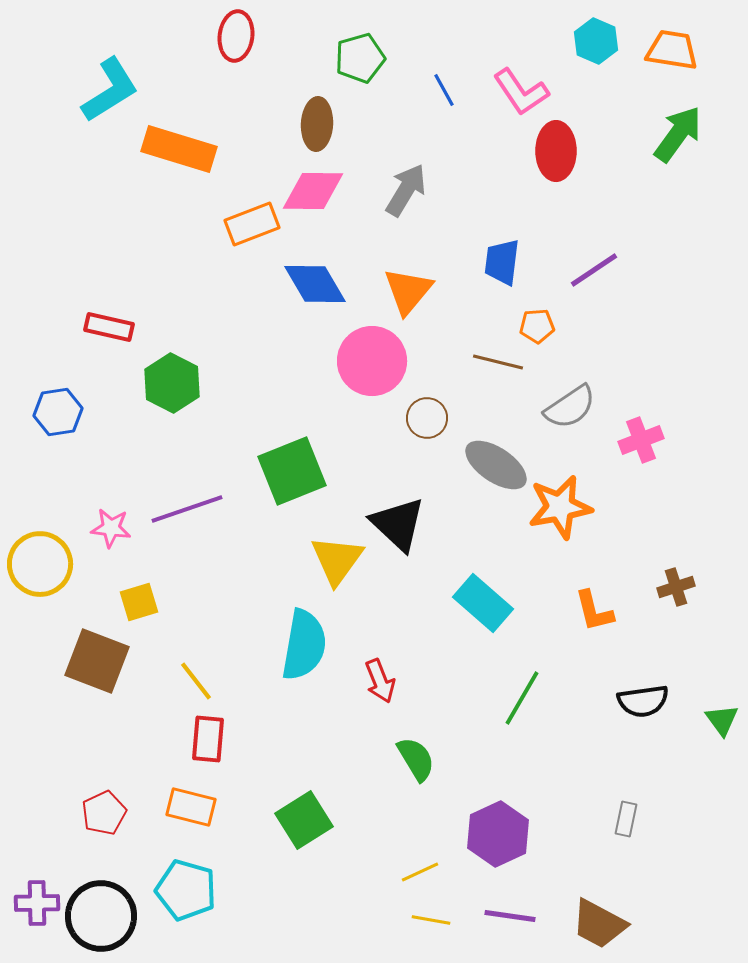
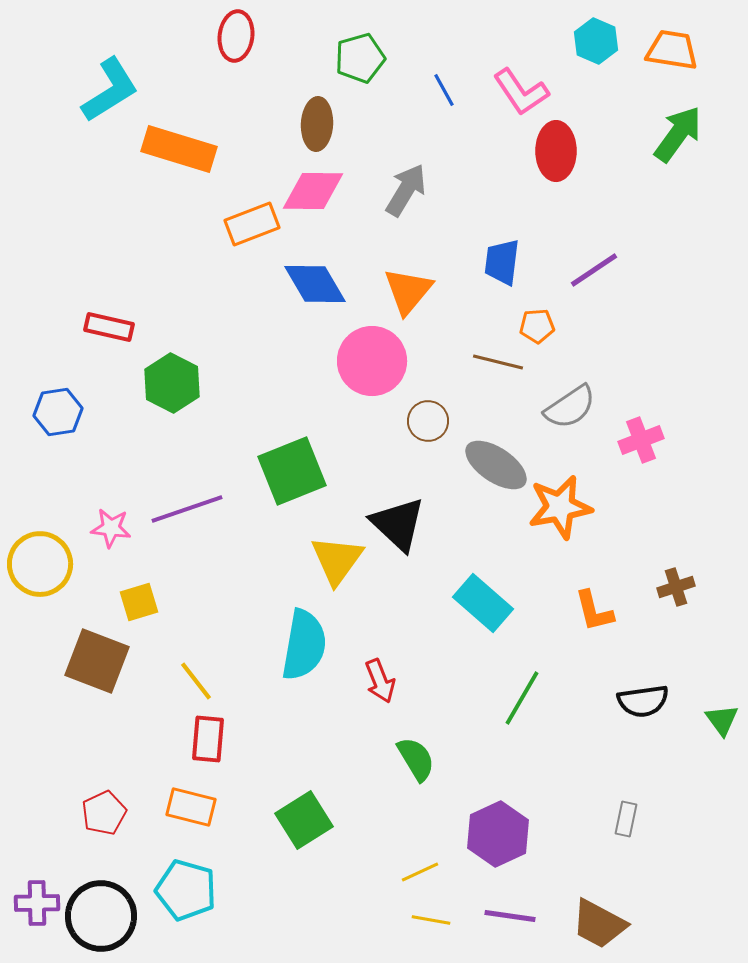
brown circle at (427, 418): moved 1 px right, 3 px down
